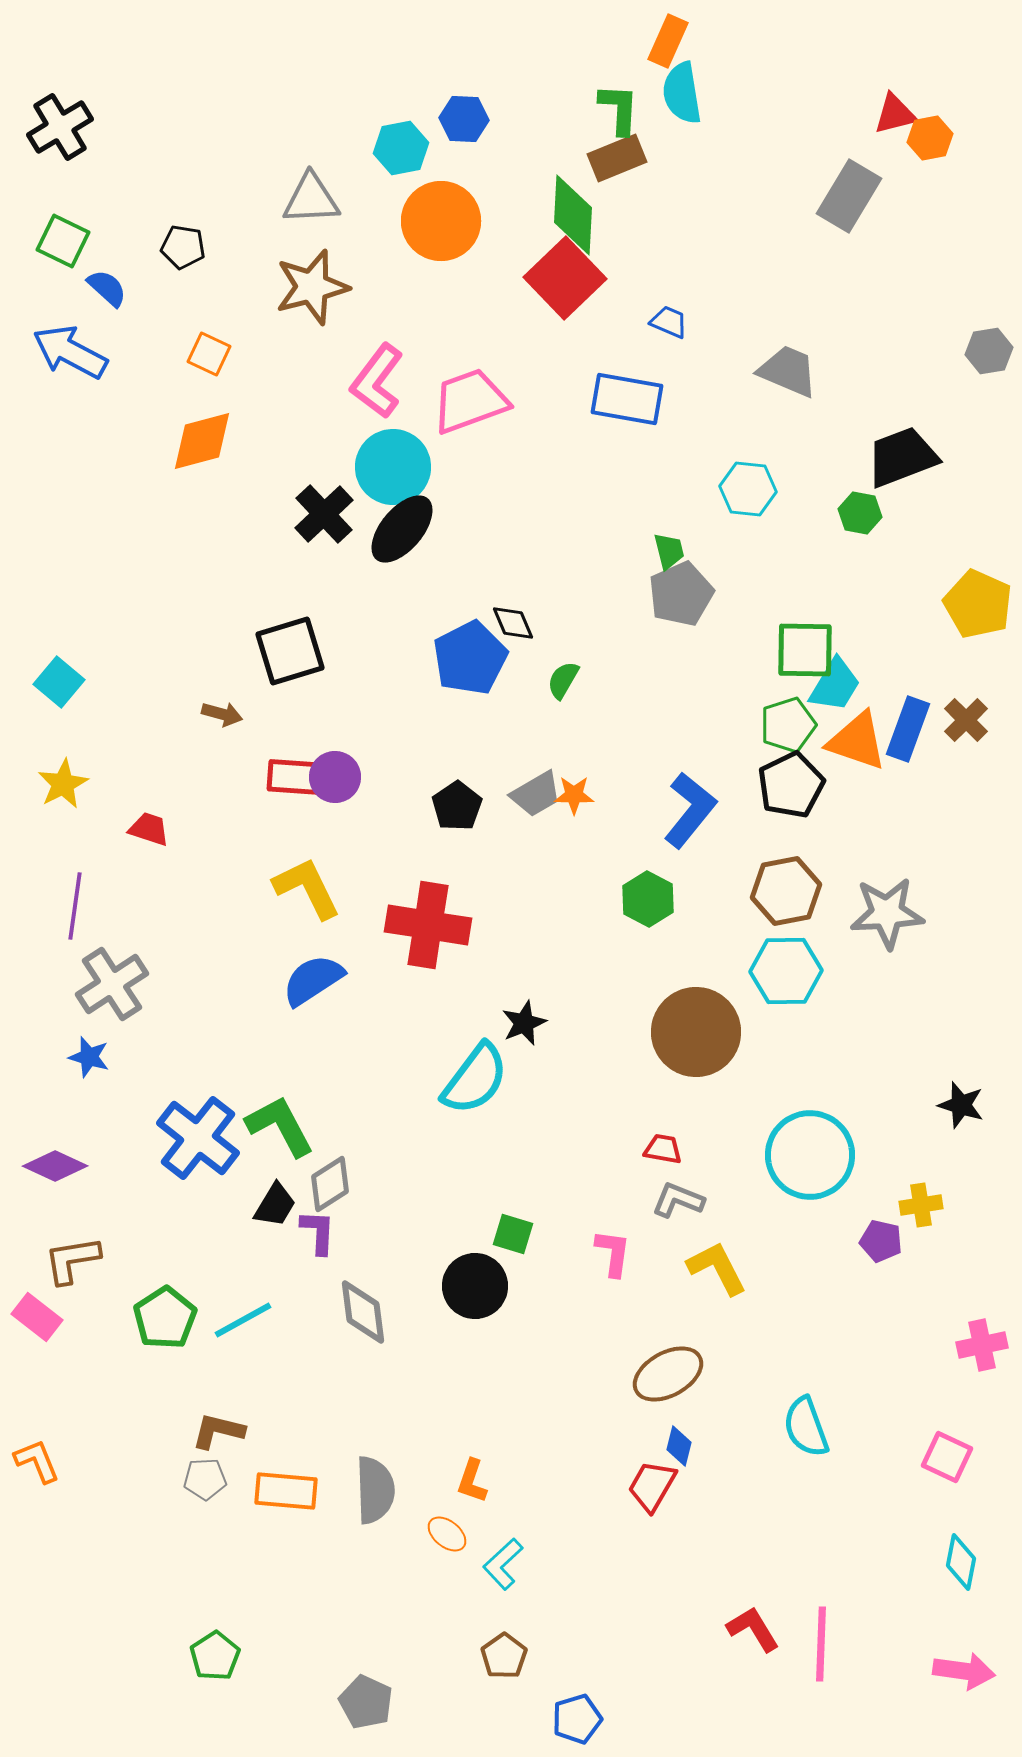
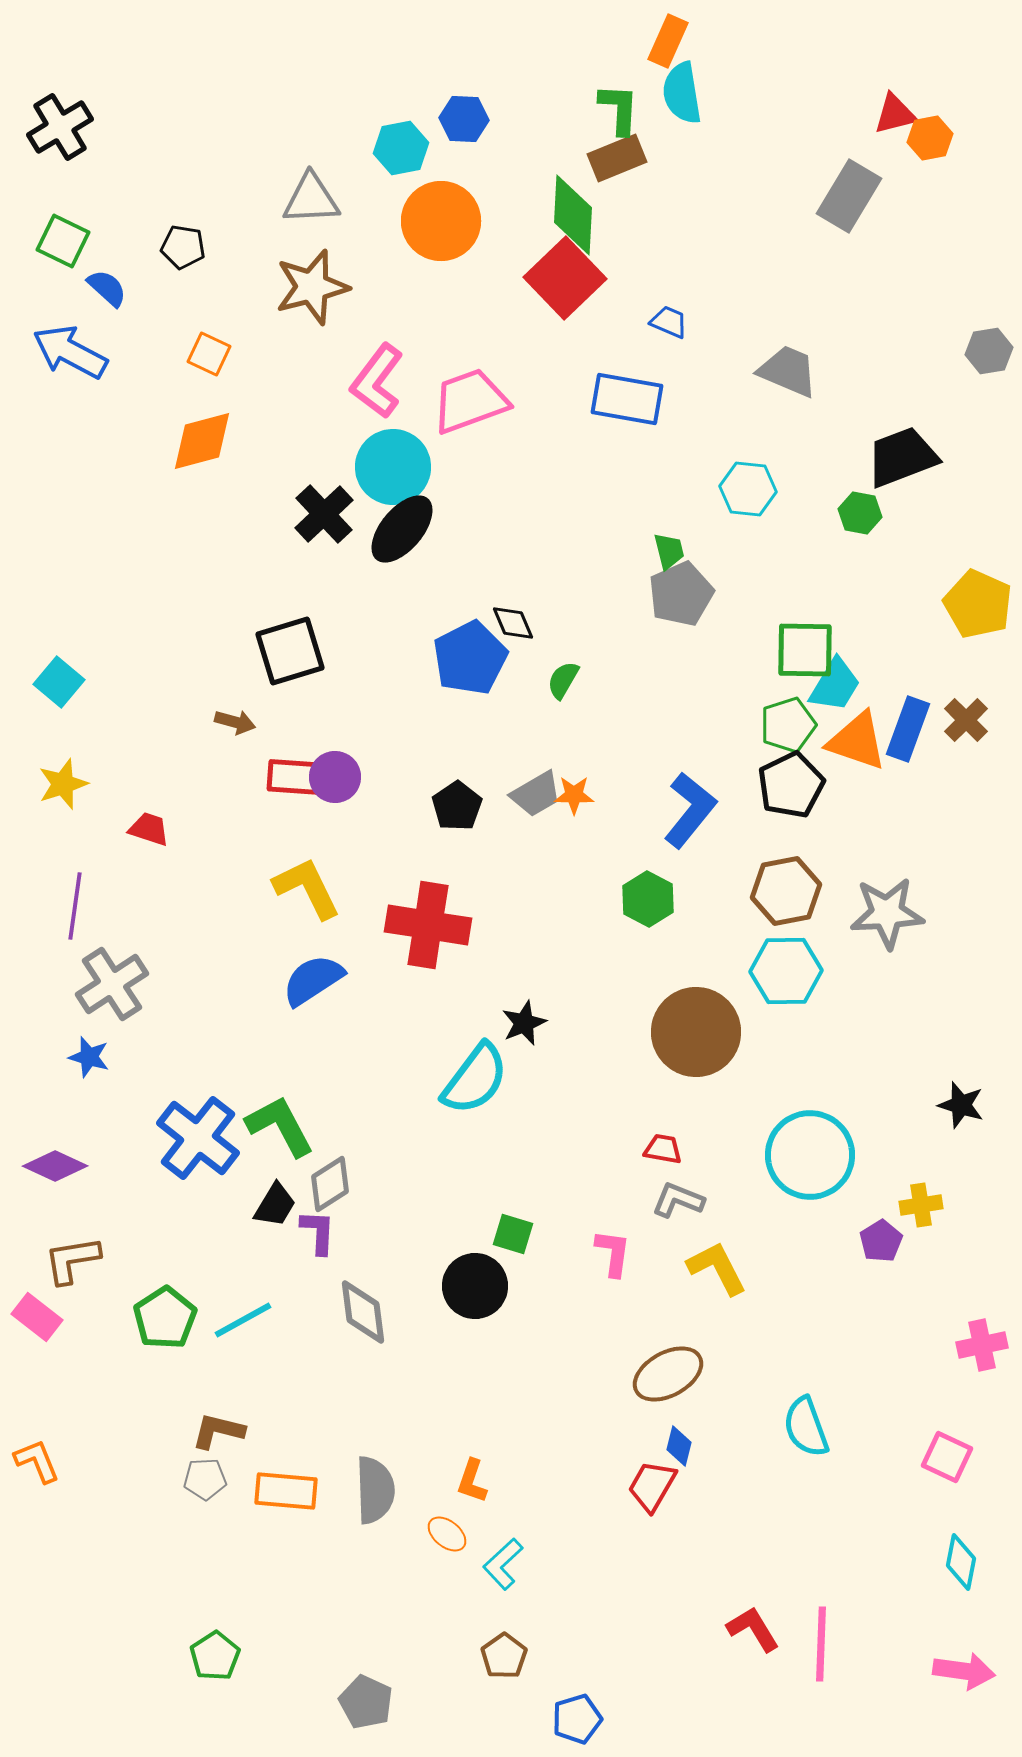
brown arrow at (222, 714): moved 13 px right, 8 px down
yellow star at (63, 784): rotated 9 degrees clockwise
purple pentagon at (881, 1241): rotated 27 degrees clockwise
